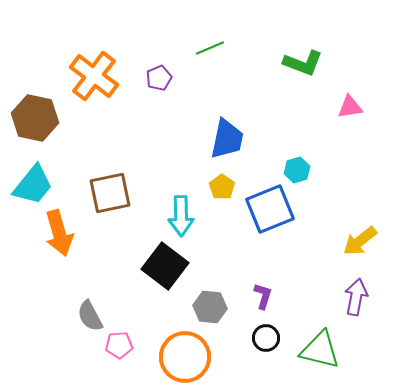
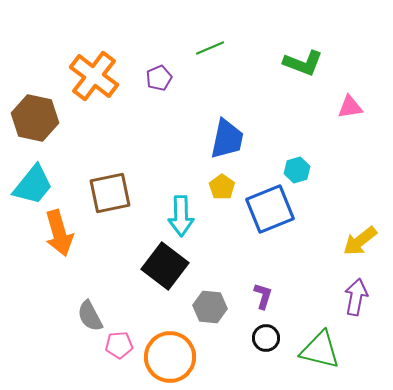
orange circle: moved 15 px left
